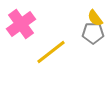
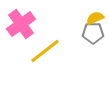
yellow semicircle: rotated 102 degrees clockwise
yellow line: moved 6 px left, 1 px up
